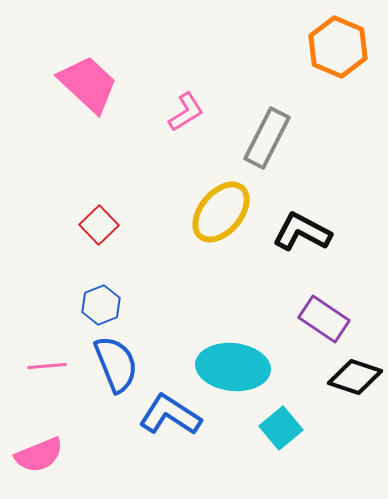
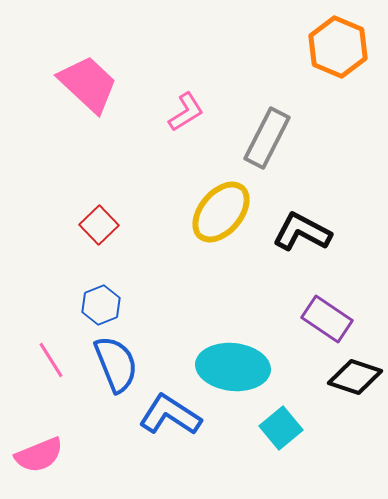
purple rectangle: moved 3 px right
pink line: moved 4 px right, 6 px up; rotated 63 degrees clockwise
